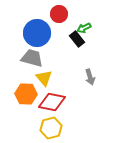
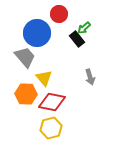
green arrow: rotated 16 degrees counterclockwise
gray trapezoid: moved 7 px left, 1 px up; rotated 35 degrees clockwise
